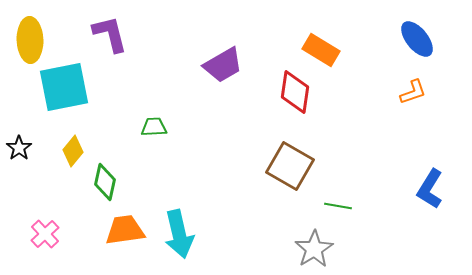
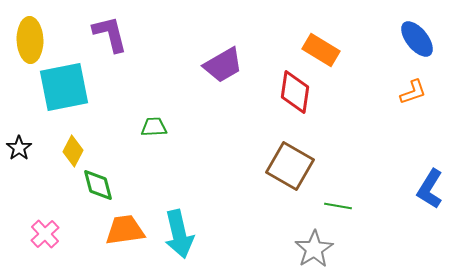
yellow diamond: rotated 12 degrees counterclockwise
green diamond: moved 7 px left, 3 px down; rotated 27 degrees counterclockwise
